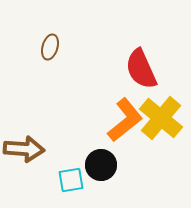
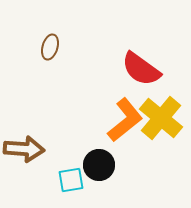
red semicircle: rotated 30 degrees counterclockwise
black circle: moved 2 px left
